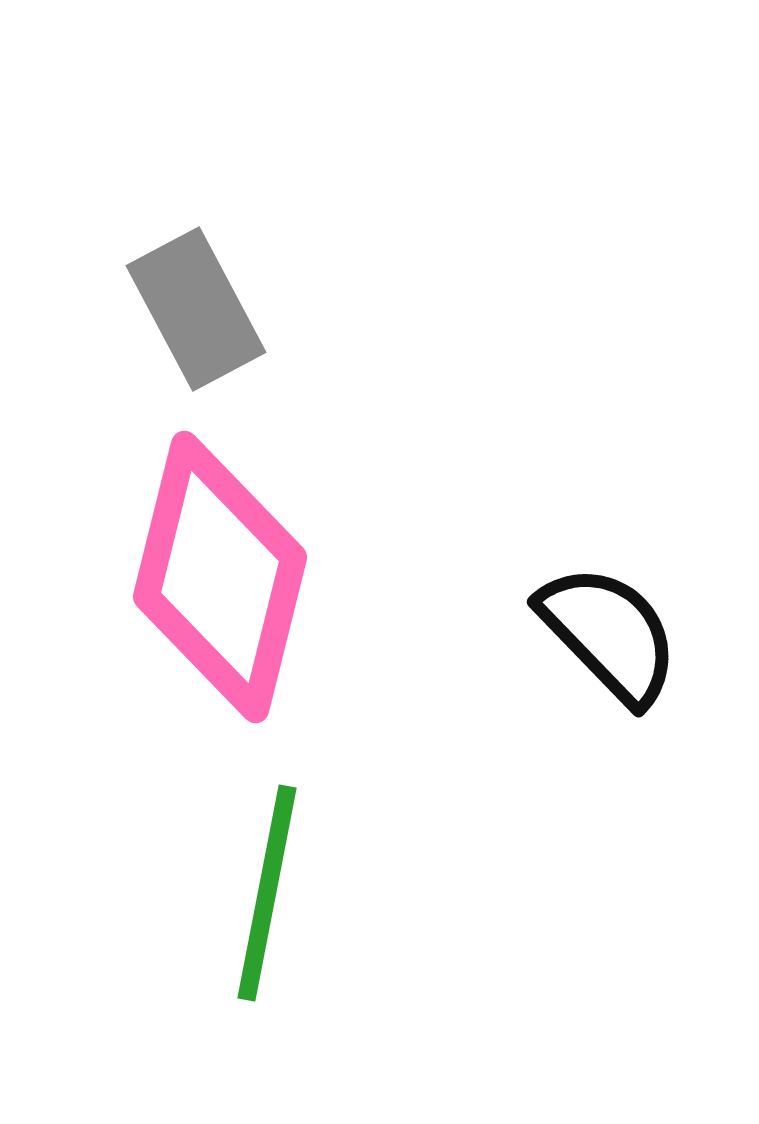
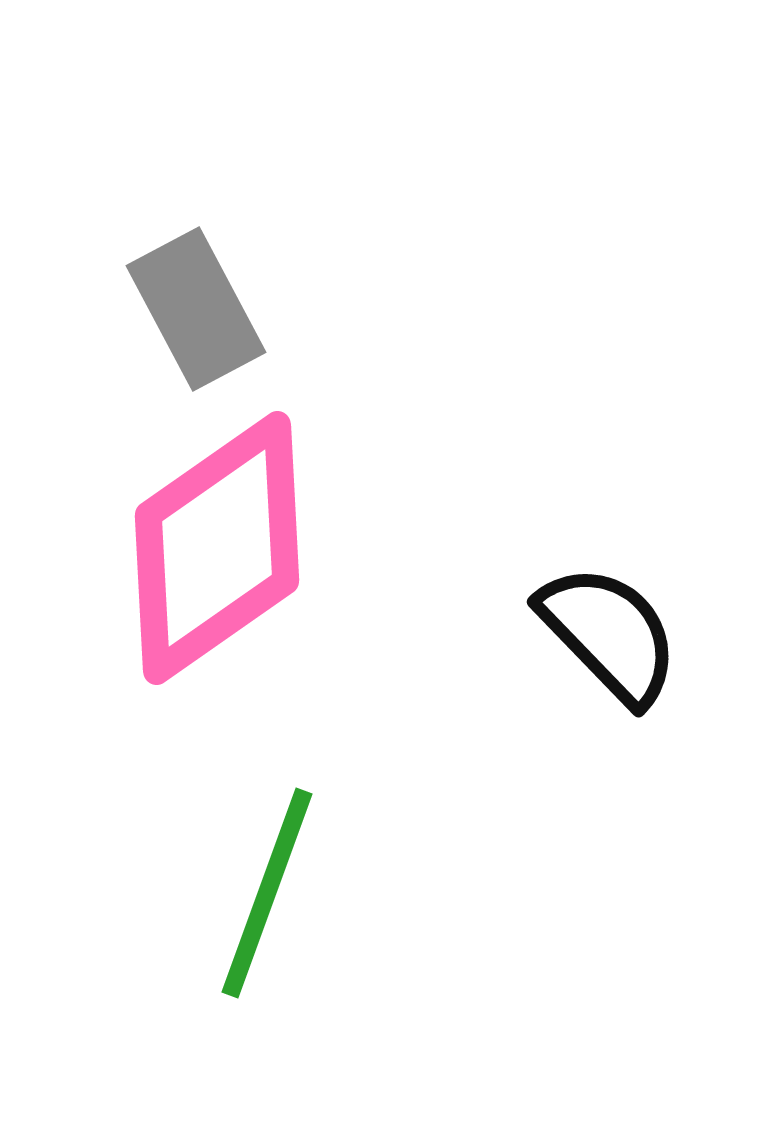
pink diamond: moved 3 px left, 29 px up; rotated 41 degrees clockwise
green line: rotated 9 degrees clockwise
